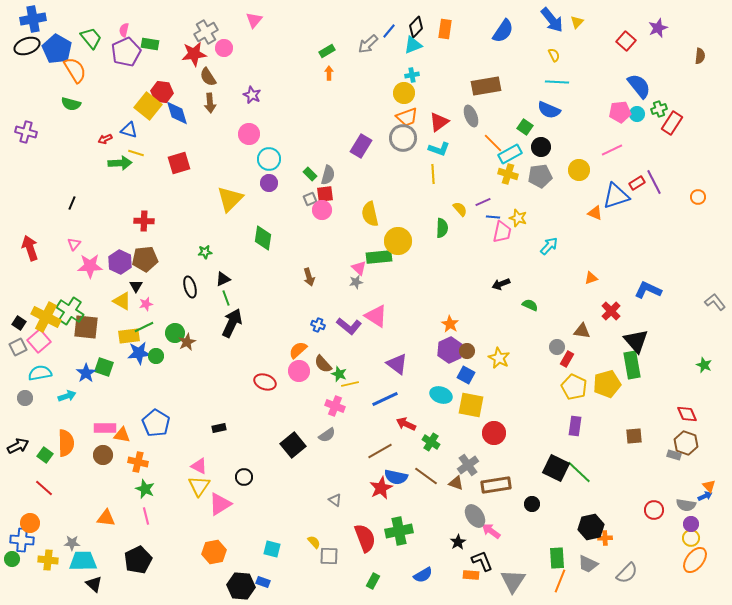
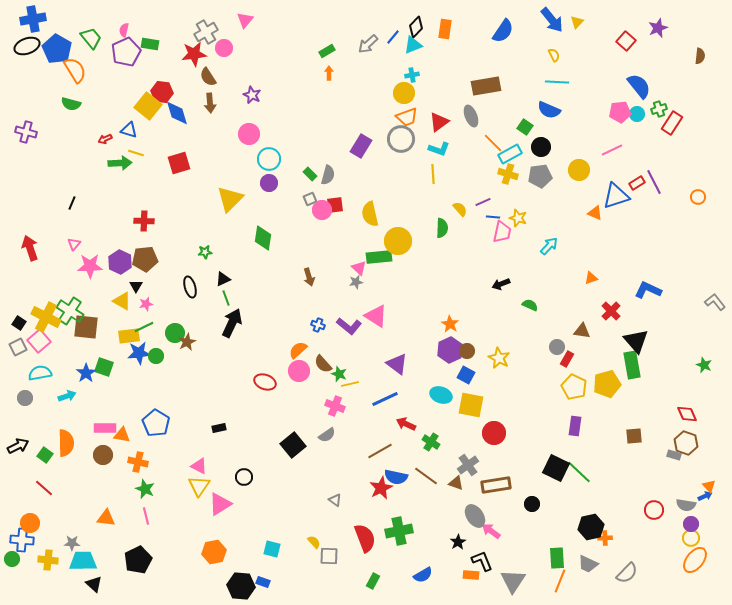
pink triangle at (254, 20): moved 9 px left
blue line at (389, 31): moved 4 px right, 6 px down
gray circle at (403, 138): moved 2 px left, 1 px down
red square at (325, 194): moved 10 px right, 11 px down
